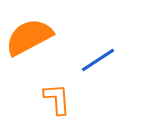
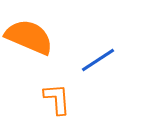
orange semicircle: rotated 51 degrees clockwise
